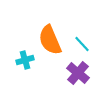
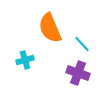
orange semicircle: moved 12 px up
purple cross: rotated 20 degrees counterclockwise
